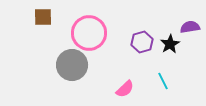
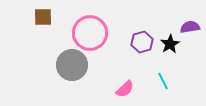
pink circle: moved 1 px right
